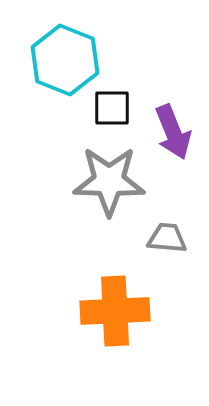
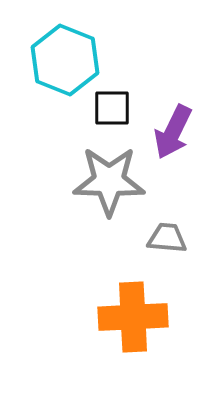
purple arrow: rotated 48 degrees clockwise
orange cross: moved 18 px right, 6 px down
